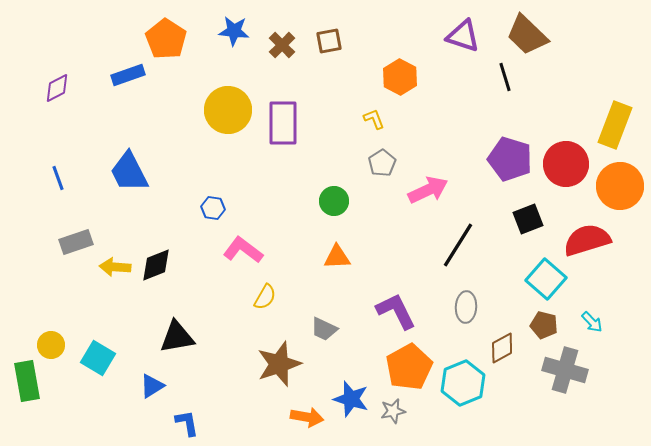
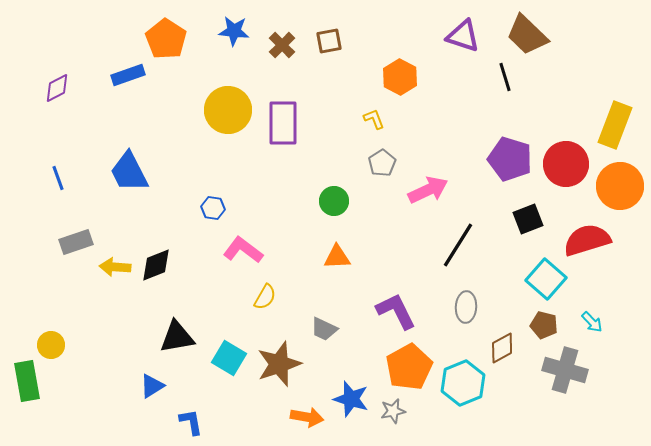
cyan square at (98, 358): moved 131 px right
blue L-shape at (187, 423): moved 4 px right, 1 px up
